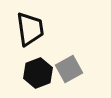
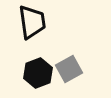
black trapezoid: moved 2 px right, 7 px up
